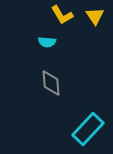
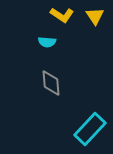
yellow L-shape: rotated 25 degrees counterclockwise
cyan rectangle: moved 2 px right
